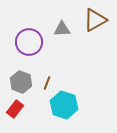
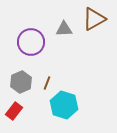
brown triangle: moved 1 px left, 1 px up
gray triangle: moved 2 px right
purple circle: moved 2 px right
gray hexagon: rotated 15 degrees clockwise
red rectangle: moved 1 px left, 2 px down
